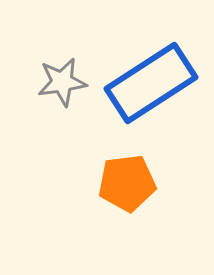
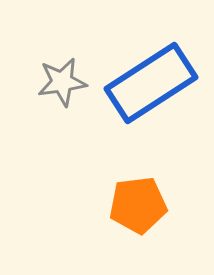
orange pentagon: moved 11 px right, 22 px down
